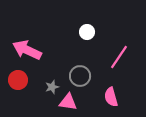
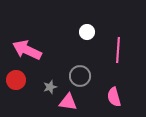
pink line: moved 1 px left, 7 px up; rotated 30 degrees counterclockwise
red circle: moved 2 px left
gray star: moved 2 px left
pink semicircle: moved 3 px right
